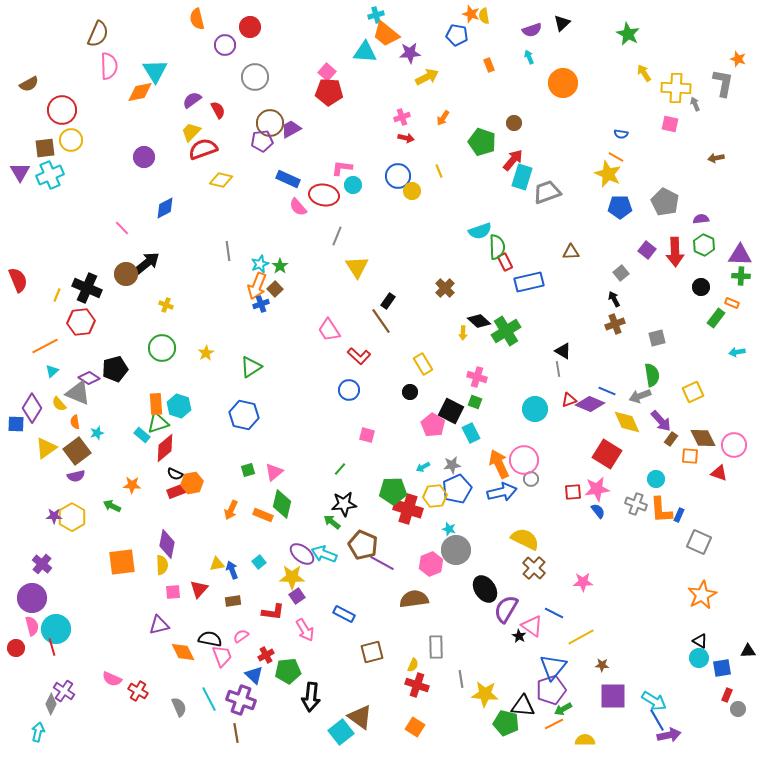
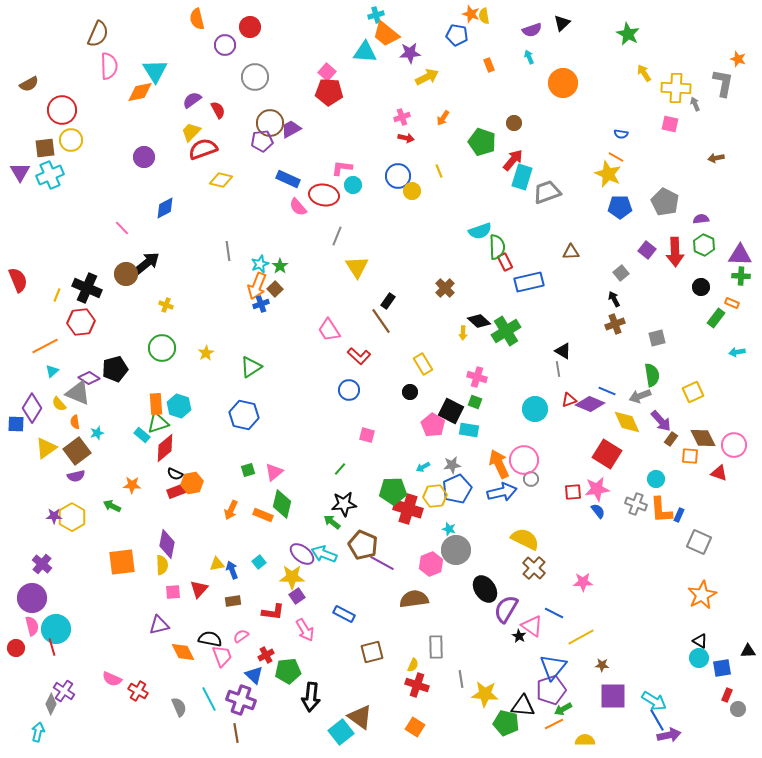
cyan rectangle at (471, 433): moved 2 px left, 3 px up; rotated 54 degrees counterclockwise
